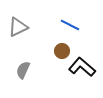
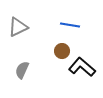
blue line: rotated 18 degrees counterclockwise
gray semicircle: moved 1 px left
